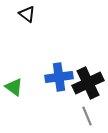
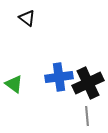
black triangle: moved 4 px down
green triangle: moved 3 px up
gray line: rotated 18 degrees clockwise
